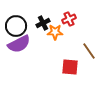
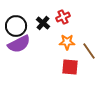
red cross: moved 6 px left, 2 px up
black cross: rotated 24 degrees counterclockwise
orange star: moved 12 px right, 10 px down
